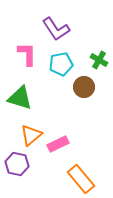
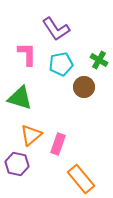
pink rectangle: rotated 45 degrees counterclockwise
